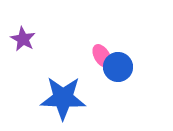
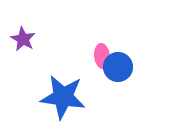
pink ellipse: rotated 25 degrees clockwise
blue star: moved 1 px up; rotated 6 degrees clockwise
